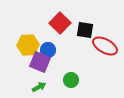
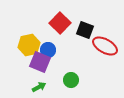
black square: rotated 12 degrees clockwise
yellow hexagon: moved 1 px right; rotated 10 degrees counterclockwise
